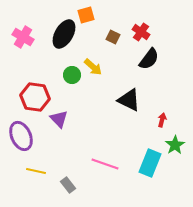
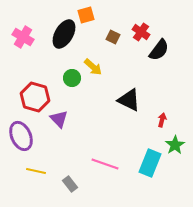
black semicircle: moved 10 px right, 9 px up
green circle: moved 3 px down
red hexagon: rotated 8 degrees clockwise
gray rectangle: moved 2 px right, 1 px up
